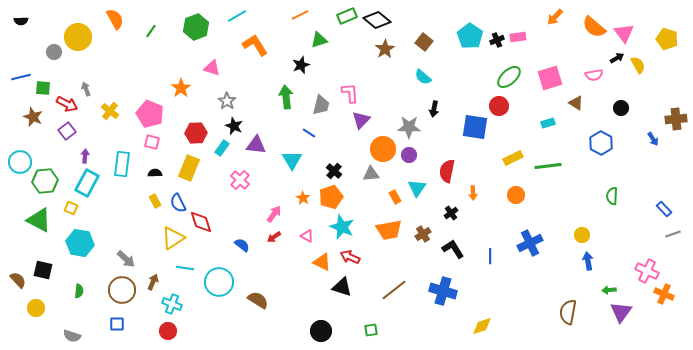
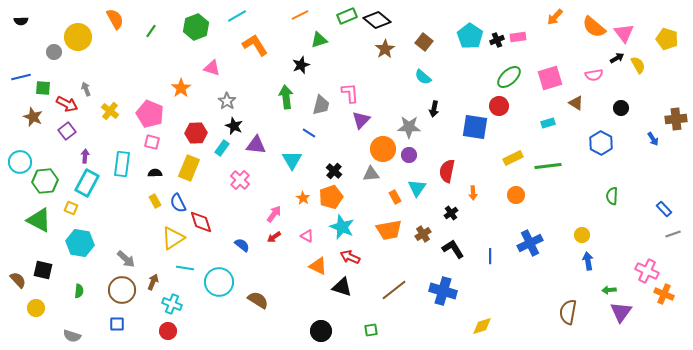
orange triangle at (322, 262): moved 4 px left, 4 px down
